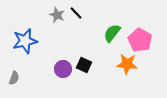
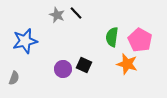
green semicircle: moved 4 px down; rotated 30 degrees counterclockwise
orange star: rotated 10 degrees clockwise
